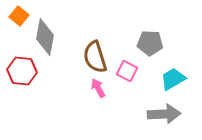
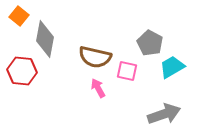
gray diamond: moved 2 px down
gray pentagon: rotated 25 degrees clockwise
brown semicircle: rotated 60 degrees counterclockwise
pink square: rotated 15 degrees counterclockwise
cyan trapezoid: moved 1 px left, 12 px up
gray arrow: rotated 16 degrees counterclockwise
